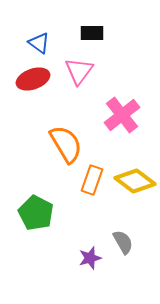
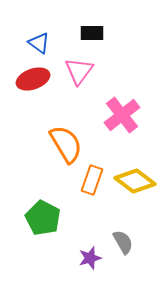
green pentagon: moved 7 px right, 5 px down
